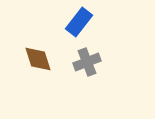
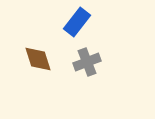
blue rectangle: moved 2 px left
